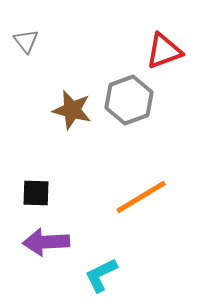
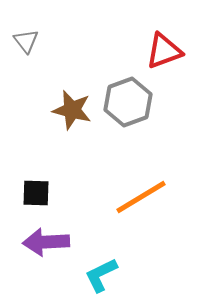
gray hexagon: moved 1 px left, 2 px down
